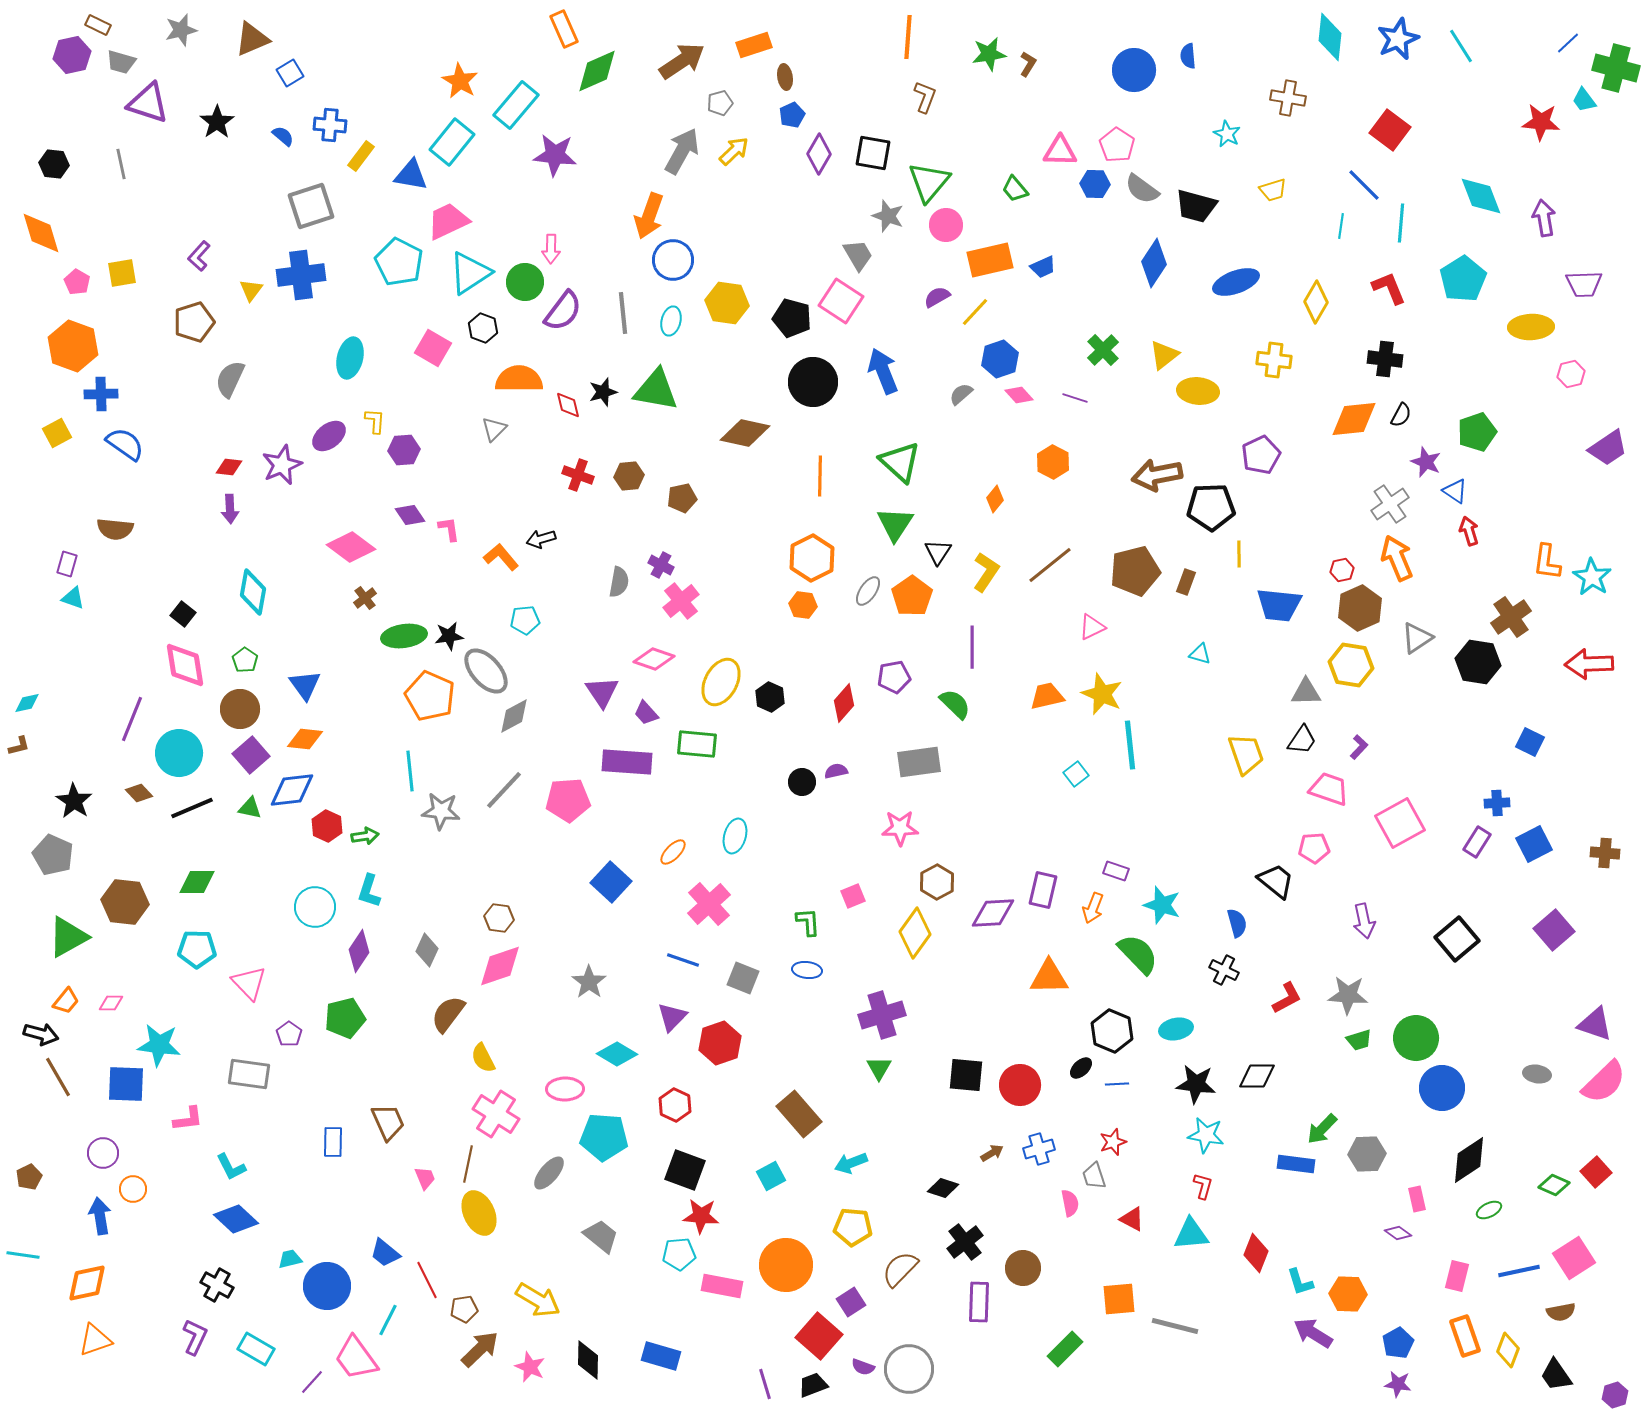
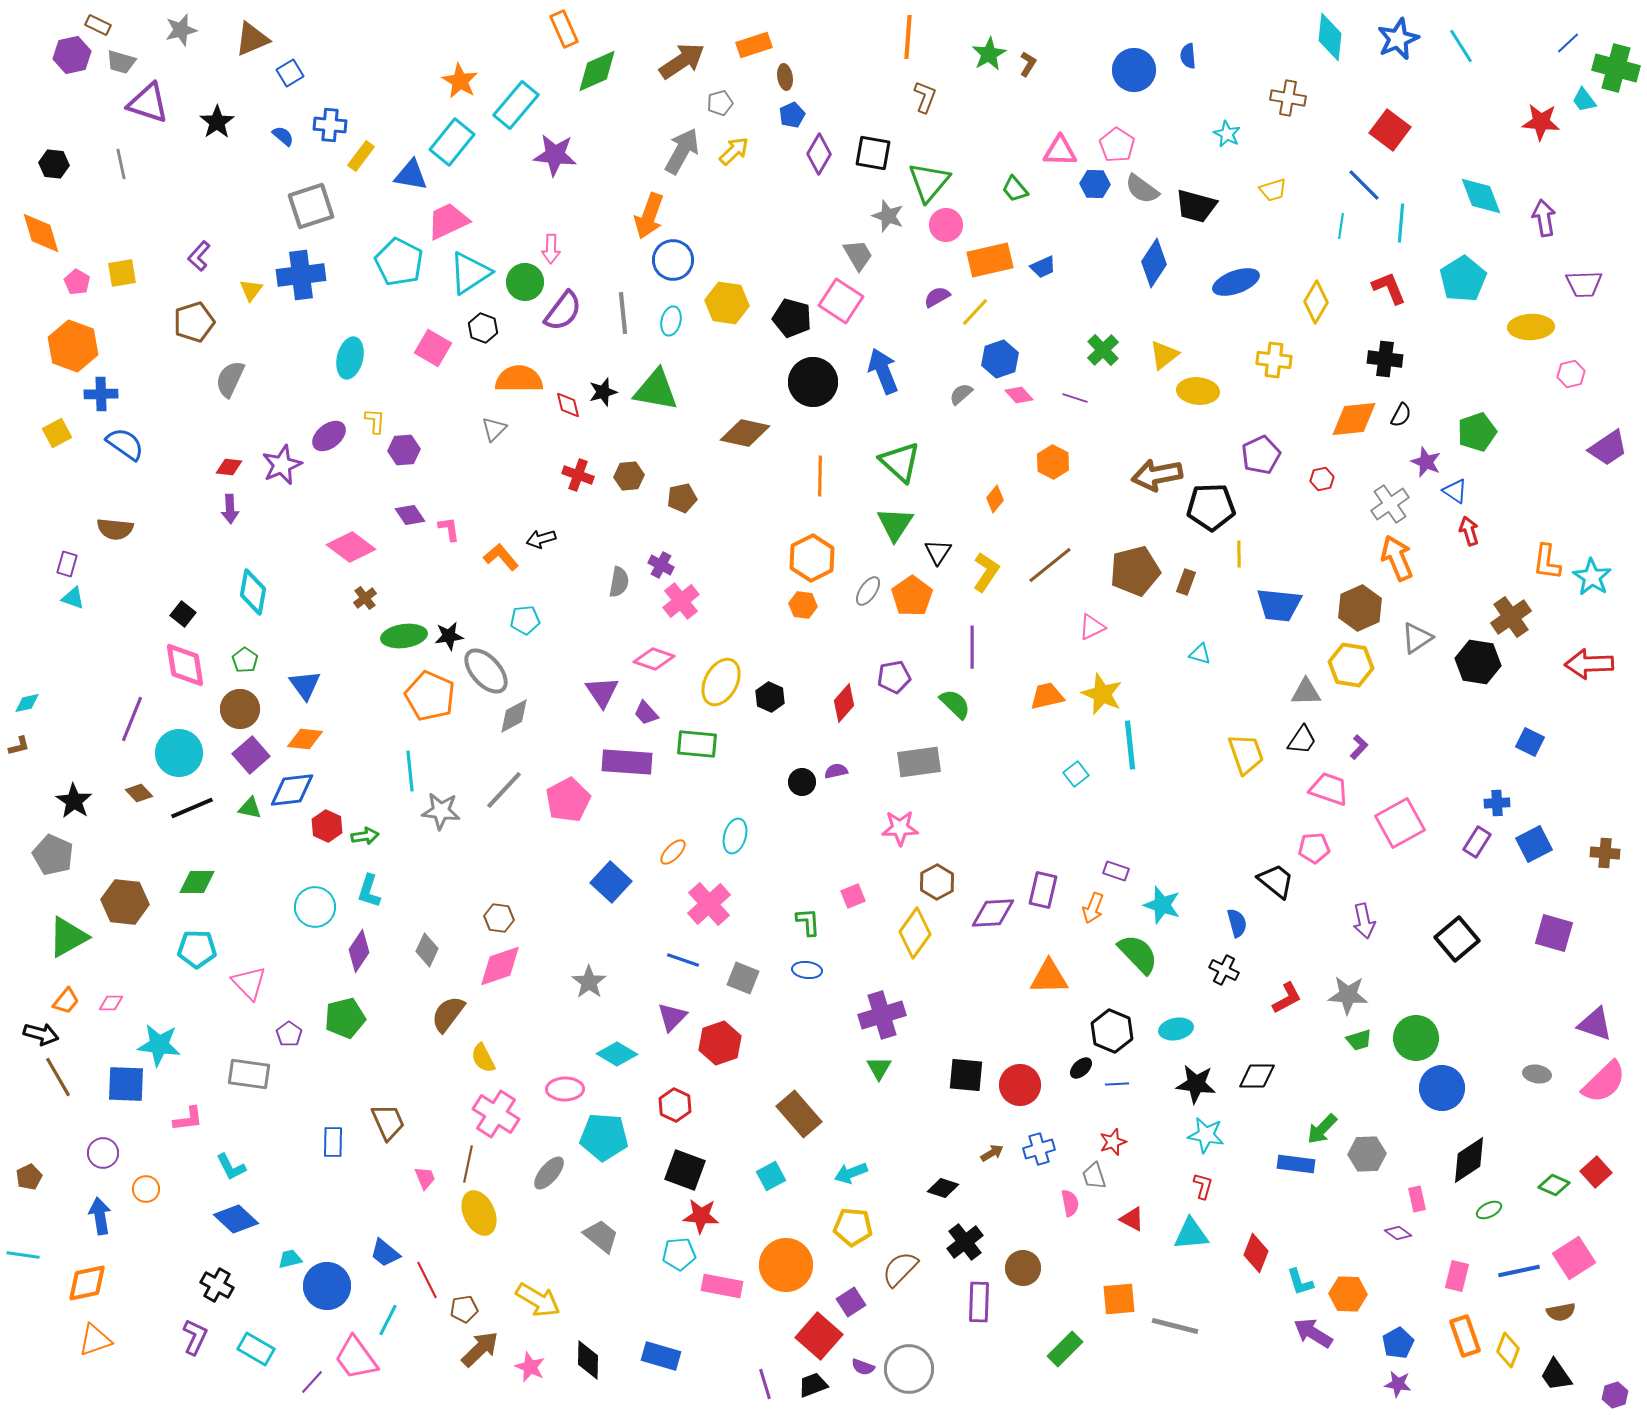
green star at (989, 54): rotated 20 degrees counterclockwise
red hexagon at (1342, 570): moved 20 px left, 91 px up
pink pentagon at (568, 800): rotated 24 degrees counterclockwise
purple square at (1554, 930): moved 3 px down; rotated 33 degrees counterclockwise
cyan arrow at (851, 1163): moved 10 px down
orange circle at (133, 1189): moved 13 px right
